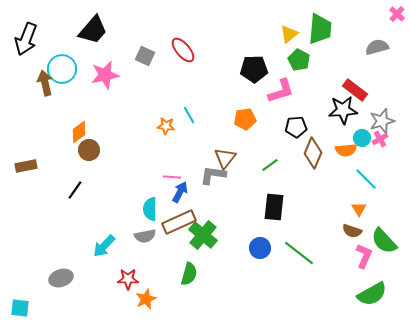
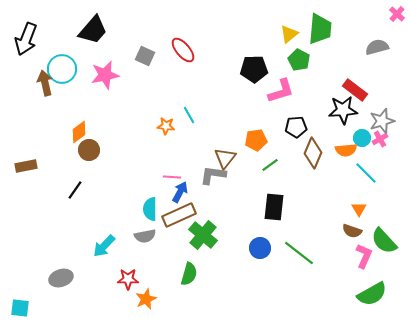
orange pentagon at (245, 119): moved 11 px right, 21 px down
cyan line at (366, 179): moved 6 px up
brown rectangle at (179, 222): moved 7 px up
